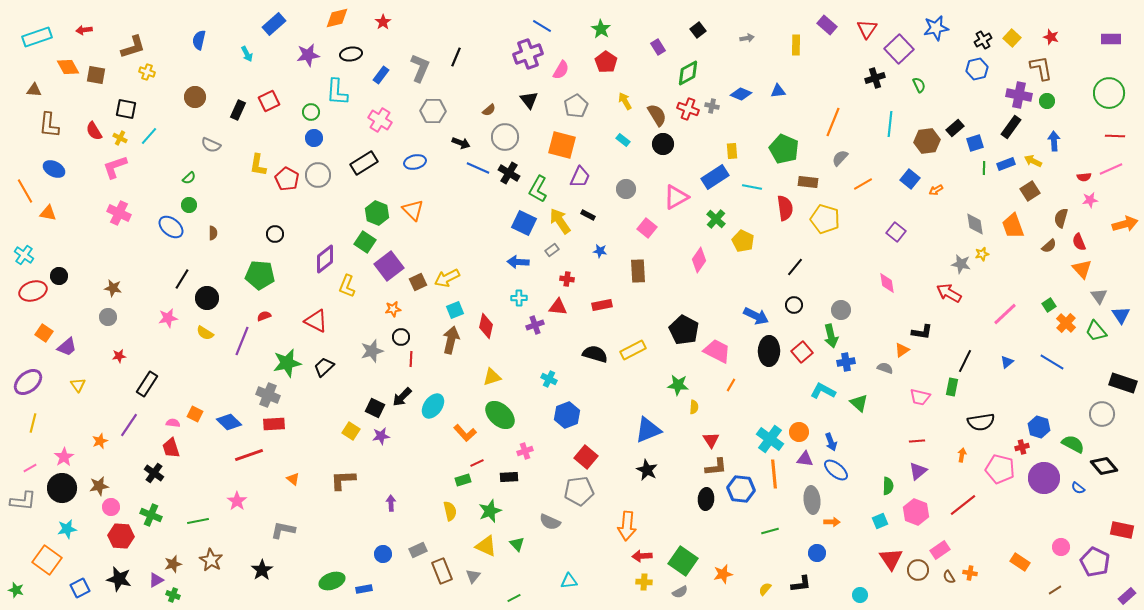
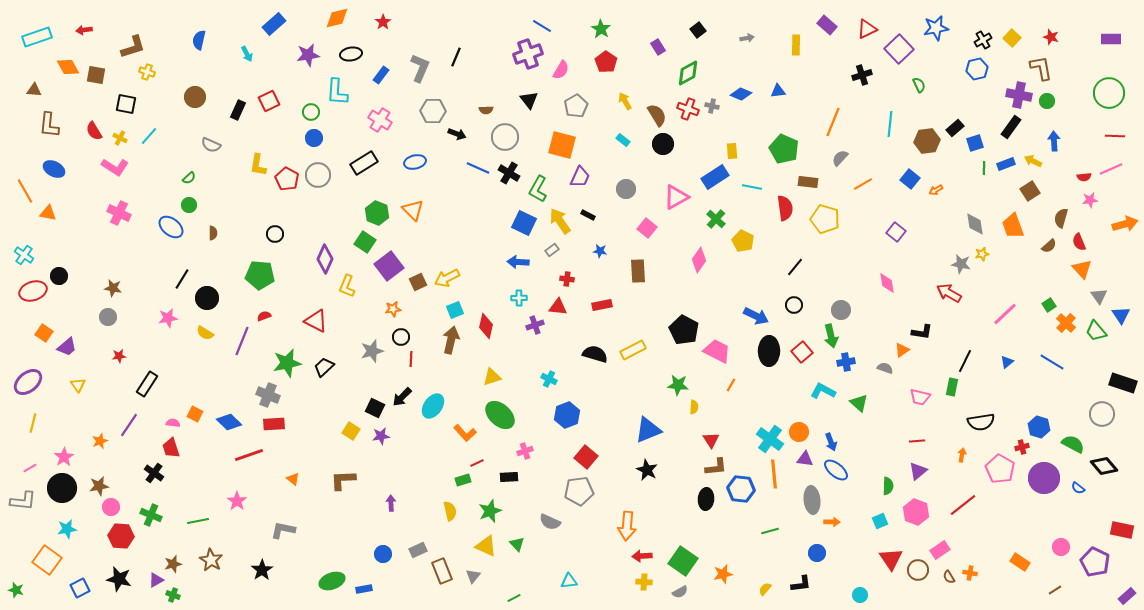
red triangle at (867, 29): rotated 30 degrees clockwise
black cross at (875, 78): moved 13 px left, 3 px up
black square at (126, 109): moved 5 px up
brown semicircle at (489, 110): moved 3 px left; rotated 40 degrees clockwise
black arrow at (461, 143): moved 4 px left, 9 px up
pink L-shape at (115, 167): rotated 128 degrees counterclockwise
purple diamond at (325, 259): rotated 28 degrees counterclockwise
pink pentagon at (1000, 469): rotated 16 degrees clockwise
